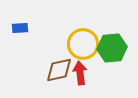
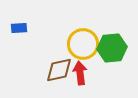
blue rectangle: moved 1 px left
